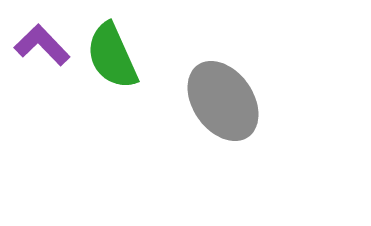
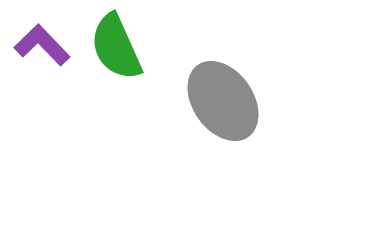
green semicircle: moved 4 px right, 9 px up
